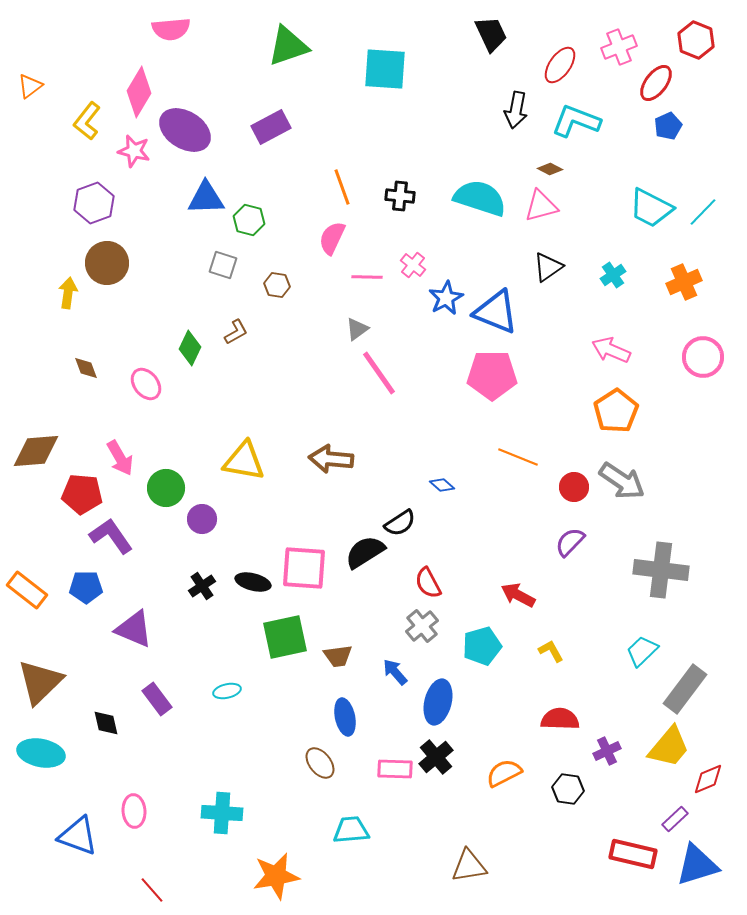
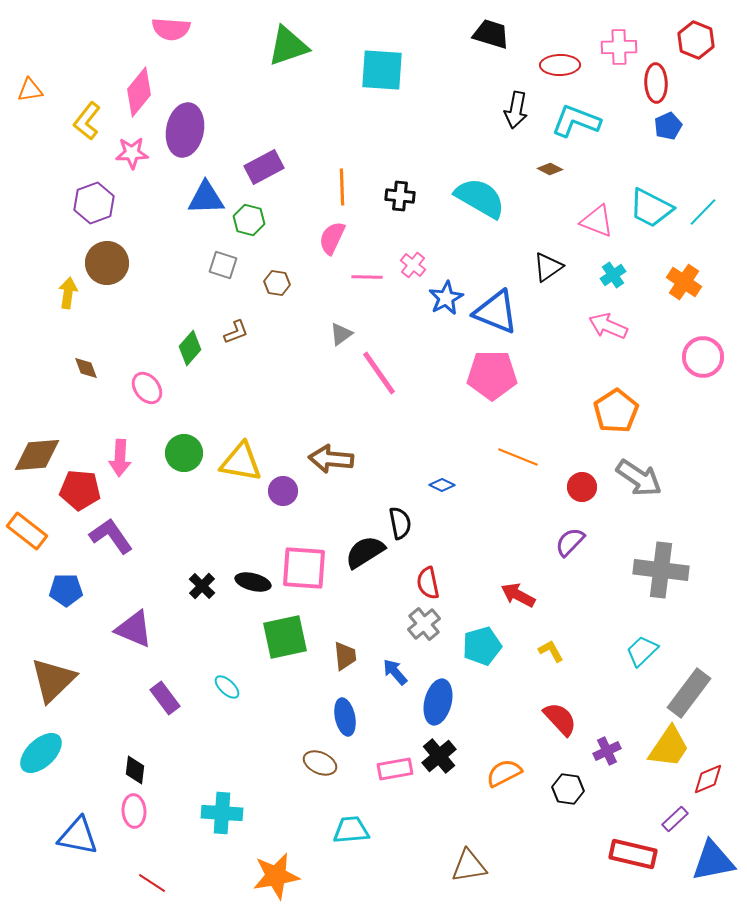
pink semicircle at (171, 29): rotated 9 degrees clockwise
black trapezoid at (491, 34): rotated 48 degrees counterclockwise
pink cross at (619, 47): rotated 20 degrees clockwise
red ellipse at (560, 65): rotated 54 degrees clockwise
cyan square at (385, 69): moved 3 px left, 1 px down
red ellipse at (656, 83): rotated 39 degrees counterclockwise
orange triangle at (30, 86): moved 4 px down; rotated 28 degrees clockwise
pink diamond at (139, 92): rotated 9 degrees clockwise
purple rectangle at (271, 127): moved 7 px left, 40 px down
purple ellipse at (185, 130): rotated 69 degrees clockwise
pink star at (134, 151): moved 2 px left, 2 px down; rotated 16 degrees counterclockwise
orange line at (342, 187): rotated 18 degrees clockwise
cyan semicircle at (480, 198): rotated 12 degrees clockwise
pink triangle at (541, 206): moved 56 px right, 15 px down; rotated 36 degrees clockwise
orange cross at (684, 282): rotated 32 degrees counterclockwise
brown hexagon at (277, 285): moved 2 px up
gray triangle at (357, 329): moved 16 px left, 5 px down
brown L-shape at (236, 332): rotated 8 degrees clockwise
green diamond at (190, 348): rotated 16 degrees clockwise
pink arrow at (611, 350): moved 3 px left, 24 px up
pink ellipse at (146, 384): moved 1 px right, 4 px down
brown diamond at (36, 451): moved 1 px right, 4 px down
pink arrow at (120, 458): rotated 33 degrees clockwise
yellow triangle at (244, 461): moved 3 px left, 1 px down
gray arrow at (622, 481): moved 17 px right, 3 px up
blue diamond at (442, 485): rotated 15 degrees counterclockwise
red circle at (574, 487): moved 8 px right
green circle at (166, 488): moved 18 px right, 35 px up
red pentagon at (82, 494): moved 2 px left, 4 px up
purple circle at (202, 519): moved 81 px right, 28 px up
black semicircle at (400, 523): rotated 68 degrees counterclockwise
red semicircle at (428, 583): rotated 16 degrees clockwise
black cross at (202, 586): rotated 12 degrees counterclockwise
blue pentagon at (86, 587): moved 20 px left, 3 px down
orange rectangle at (27, 590): moved 59 px up
gray cross at (422, 626): moved 2 px right, 2 px up
brown trapezoid at (338, 656): moved 7 px right; rotated 88 degrees counterclockwise
brown triangle at (40, 682): moved 13 px right, 2 px up
gray rectangle at (685, 689): moved 4 px right, 4 px down
cyan ellipse at (227, 691): moved 4 px up; rotated 56 degrees clockwise
purple rectangle at (157, 699): moved 8 px right, 1 px up
red semicircle at (560, 719): rotated 45 degrees clockwise
black diamond at (106, 723): moved 29 px right, 47 px down; rotated 20 degrees clockwise
yellow trapezoid at (669, 747): rotated 6 degrees counterclockwise
cyan ellipse at (41, 753): rotated 54 degrees counterclockwise
black cross at (436, 757): moved 3 px right, 1 px up
brown ellipse at (320, 763): rotated 28 degrees counterclockwise
pink rectangle at (395, 769): rotated 12 degrees counterclockwise
blue triangle at (78, 836): rotated 9 degrees counterclockwise
blue triangle at (697, 865): moved 16 px right, 4 px up; rotated 6 degrees clockwise
red line at (152, 890): moved 7 px up; rotated 16 degrees counterclockwise
